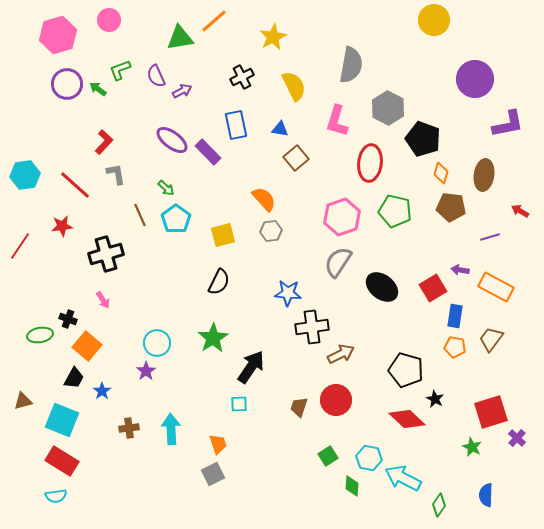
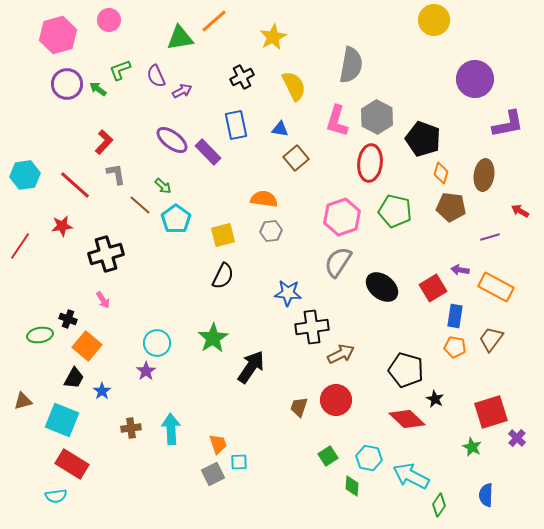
gray hexagon at (388, 108): moved 11 px left, 9 px down
green arrow at (166, 188): moved 3 px left, 2 px up
orange semicircle at (264, 199): rotated 40 degrees counterclockwise
brown line at (140, 215): moved 10 px up; rotated 25 degrees counterclockwise
black semicircle at (219, 282): moved 4 px right, 6 px up
cyan square at (239, 404): moved 58 px down
brown cross at (129, 428): moved 2 px right
red rectangle at (62, 461): moved 10 px right, 3 px down
cyan arrow at (403, 478): moved 8 px right, 2 px up
